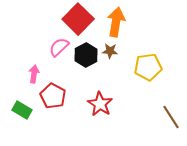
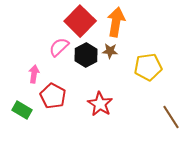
red square: moved 2 px right, 2 px down
